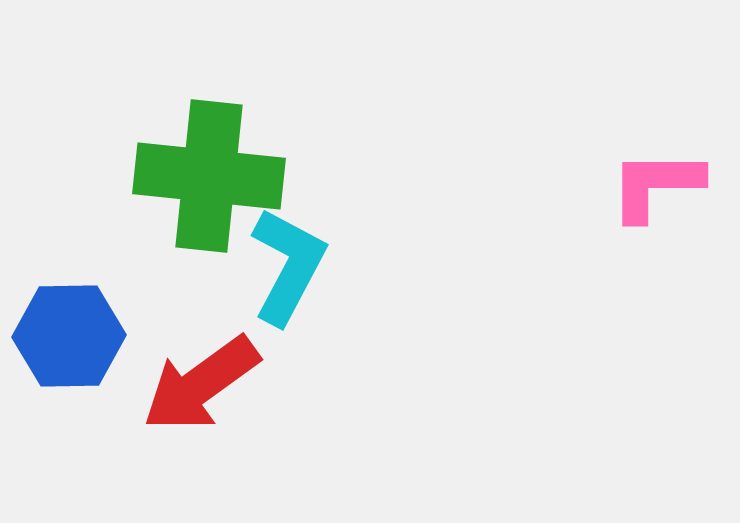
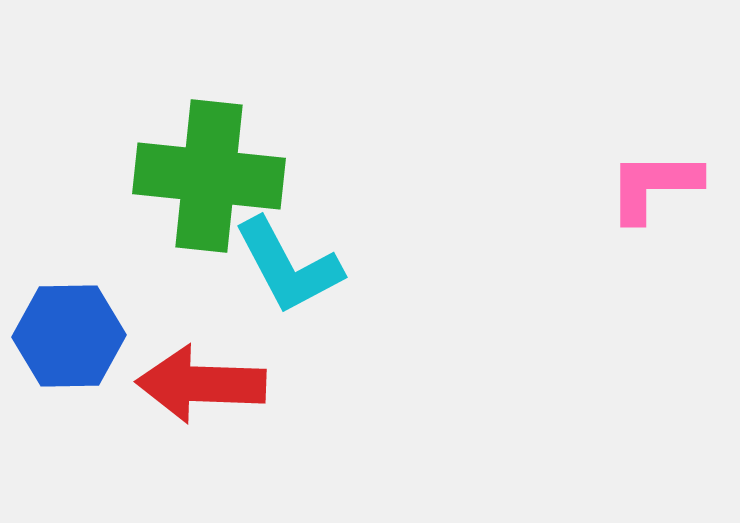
pink L-shape: moved 2 px left, 1 px down
cyan L-shape: rotated 124 degrees clockwise
red arrow: rotated 38 degrees clockwise
